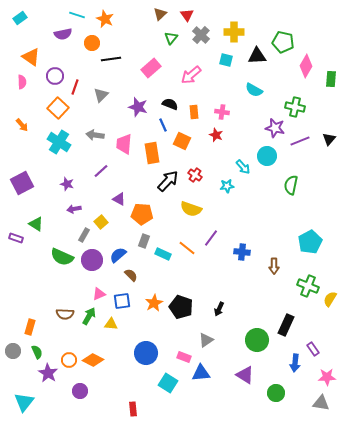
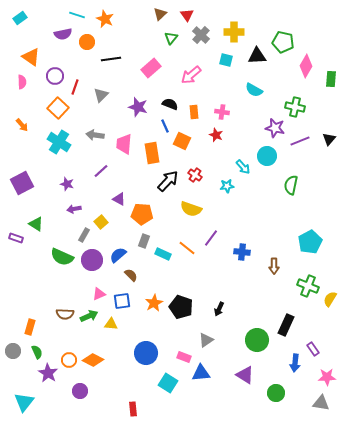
orange circle at (92, 43): moved 5 px left, 1 px up
blue line at (163, 125): moved 2 px right, 1 px down
green arrow at (89, 316): rotated 36 degrees clockwise
